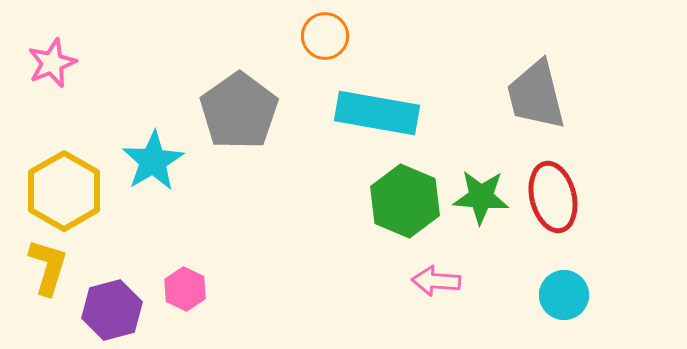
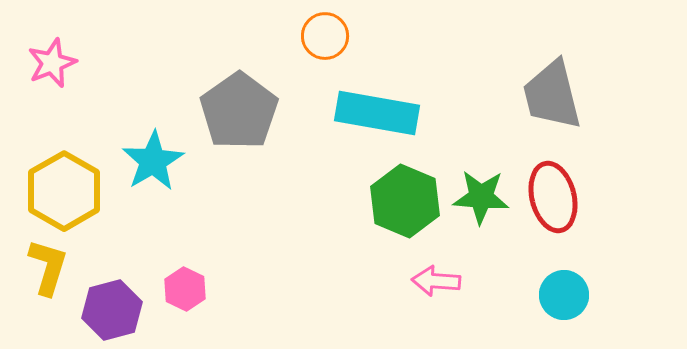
gray trapezoid: moved 16 px right
